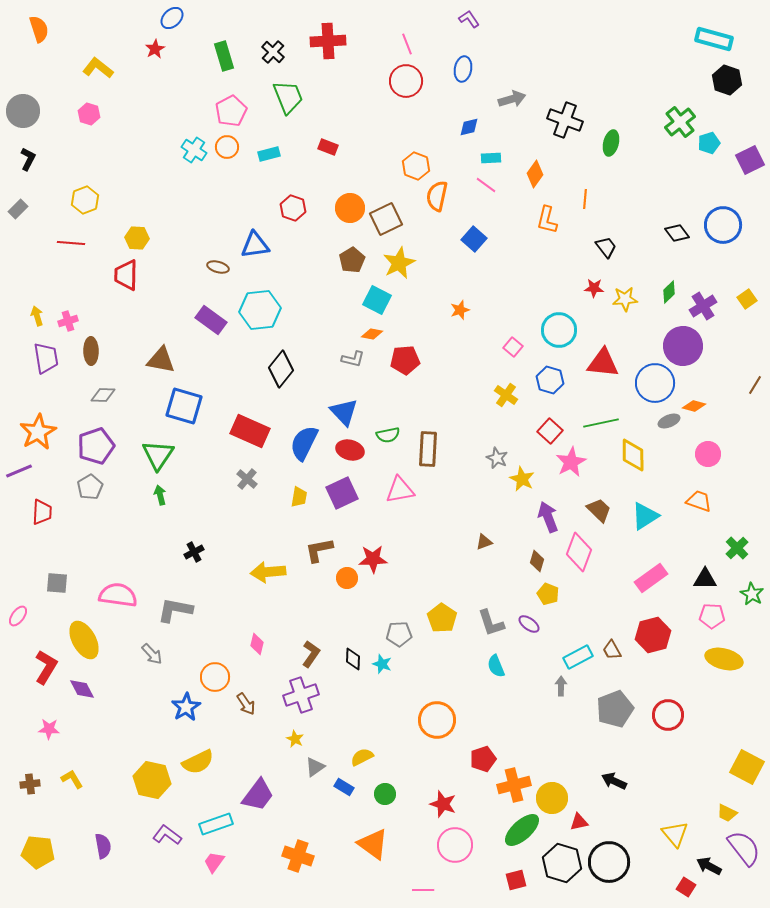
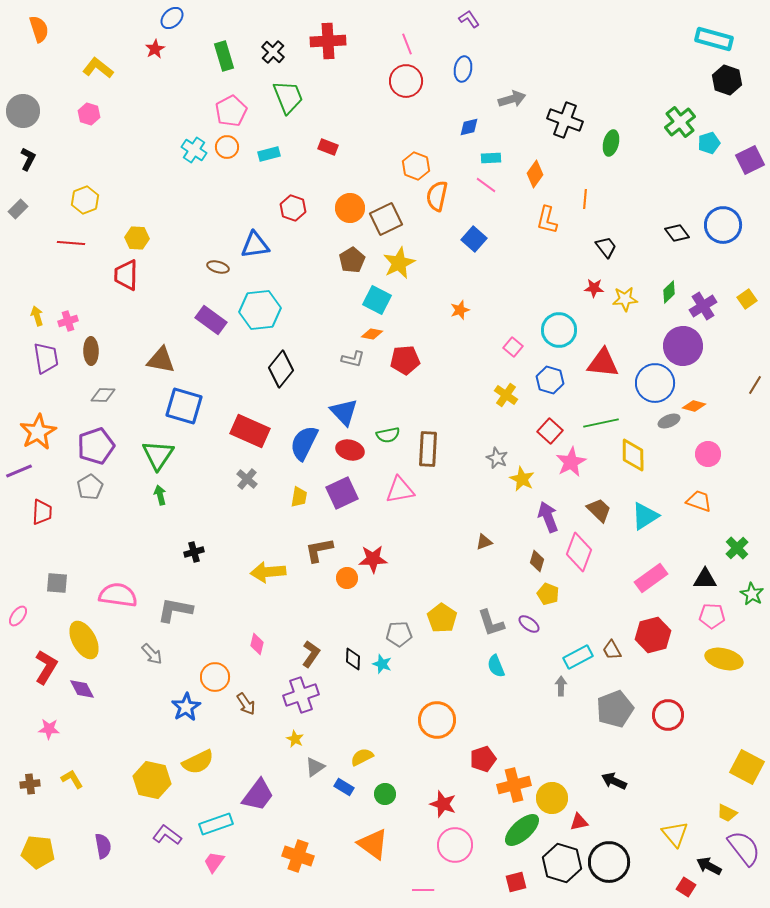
black cross at (194, 552): rotated 12 degrees clockwise
red square at (516, 880): moved 2 px down
